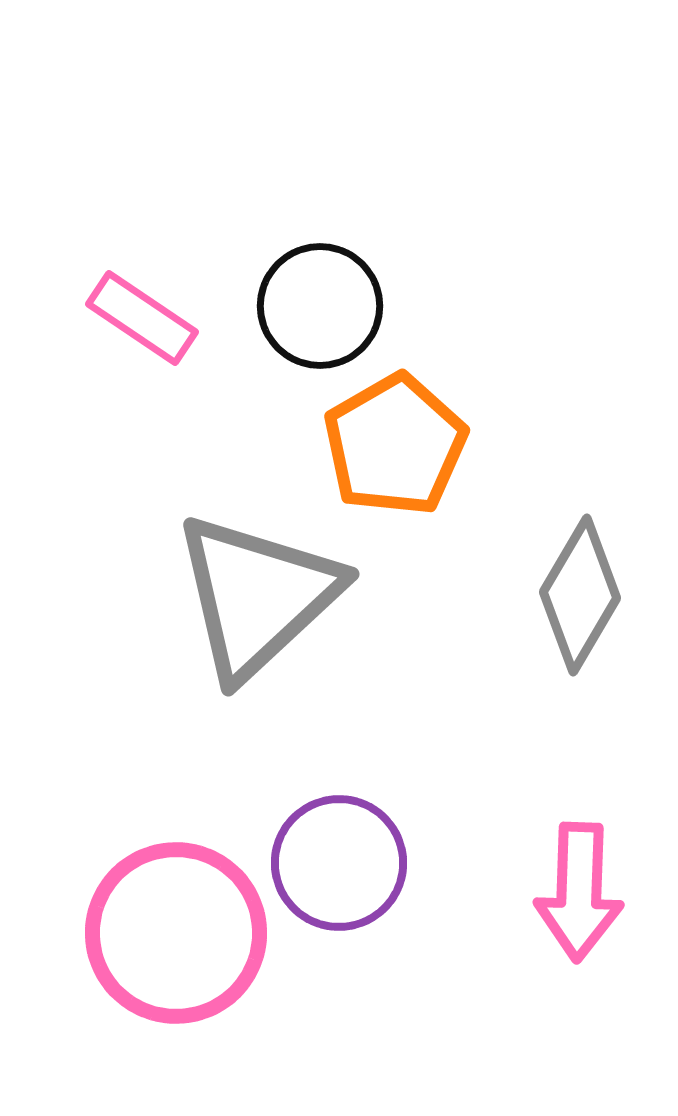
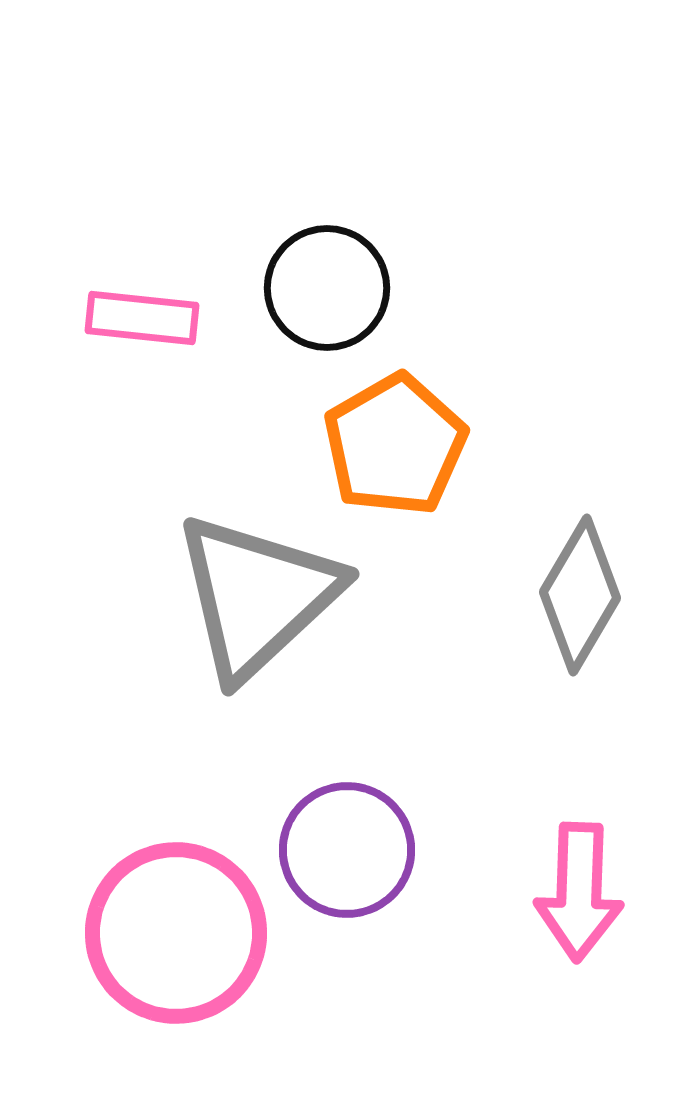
black circle: moved 7 px right, 18 px up
pink rectangle: rotated 28 degrees counterclockwise
purple circle: moved 8 px right, 13 px up
